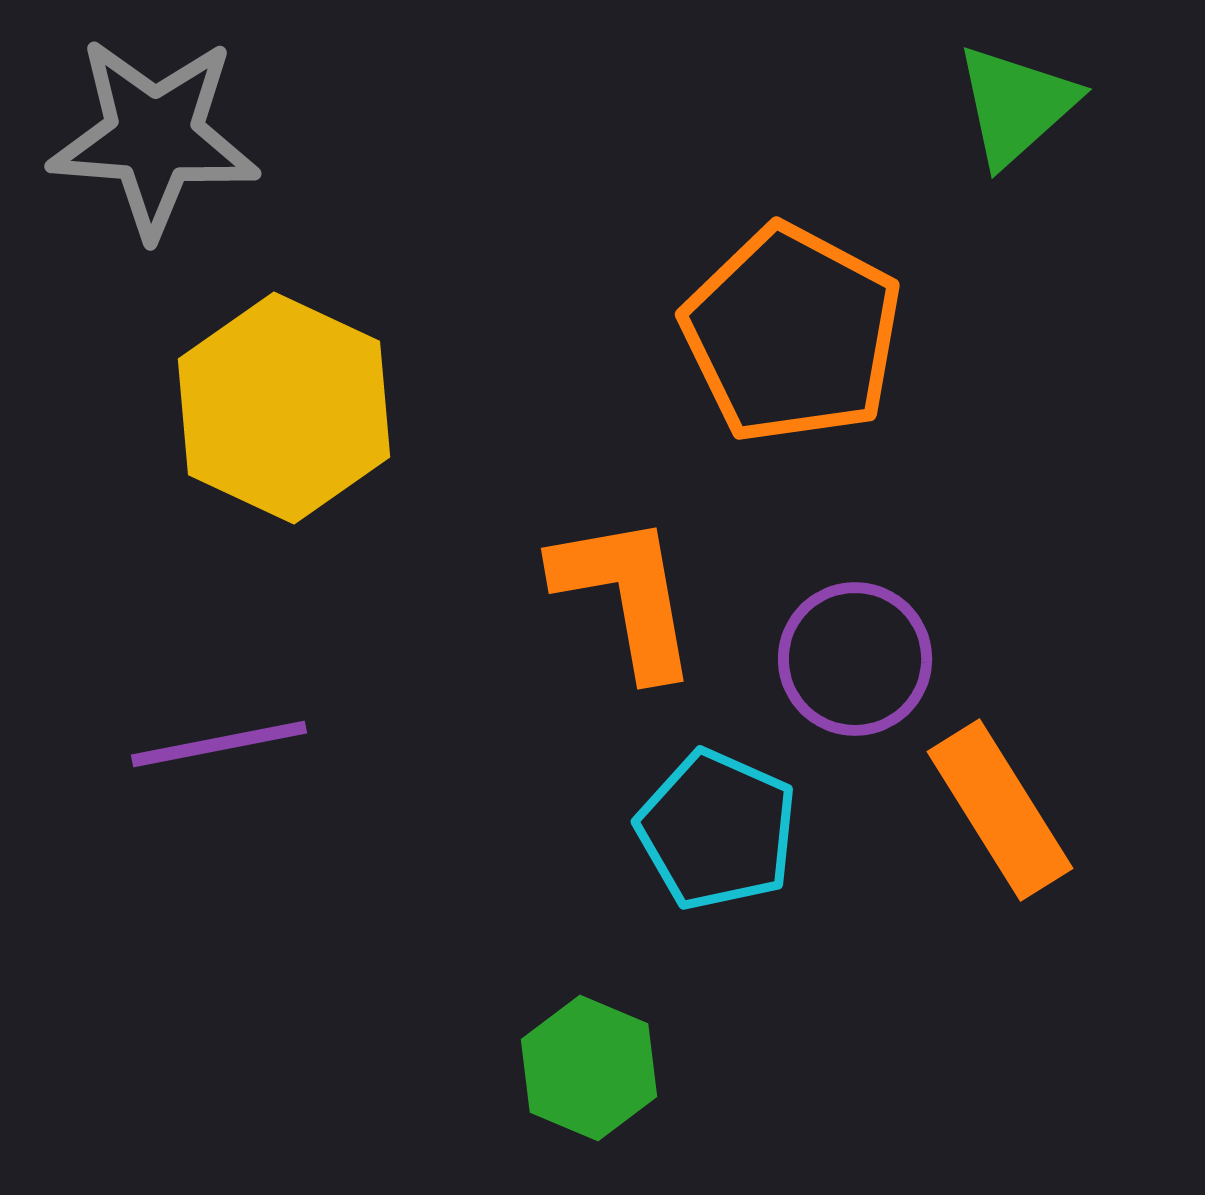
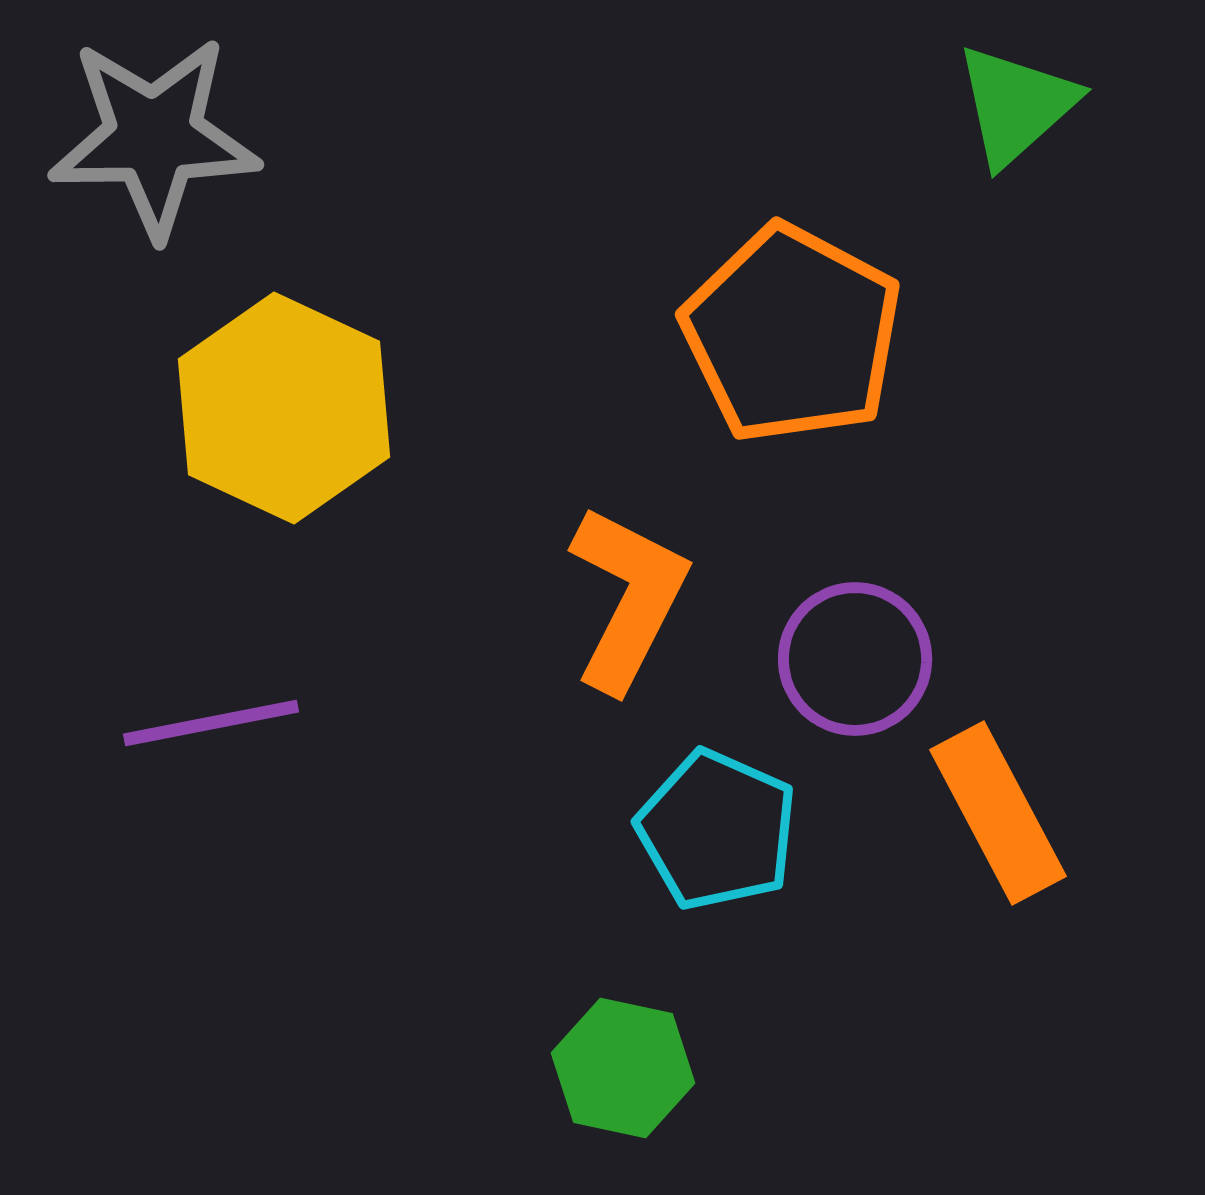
gray star: rotated 5 degrees counterclockwise
orange L-shape: moved 2 px right, 3 px down; rotated 37 degrees clockwise
purple line: moved 8 px left, 21 px up
orange rectangle: moved 2 px left, 3 px down; rotated 4 degrees clockwise
green hexagon: moved 34 px right; rotated 11 degrees counterclockwise
